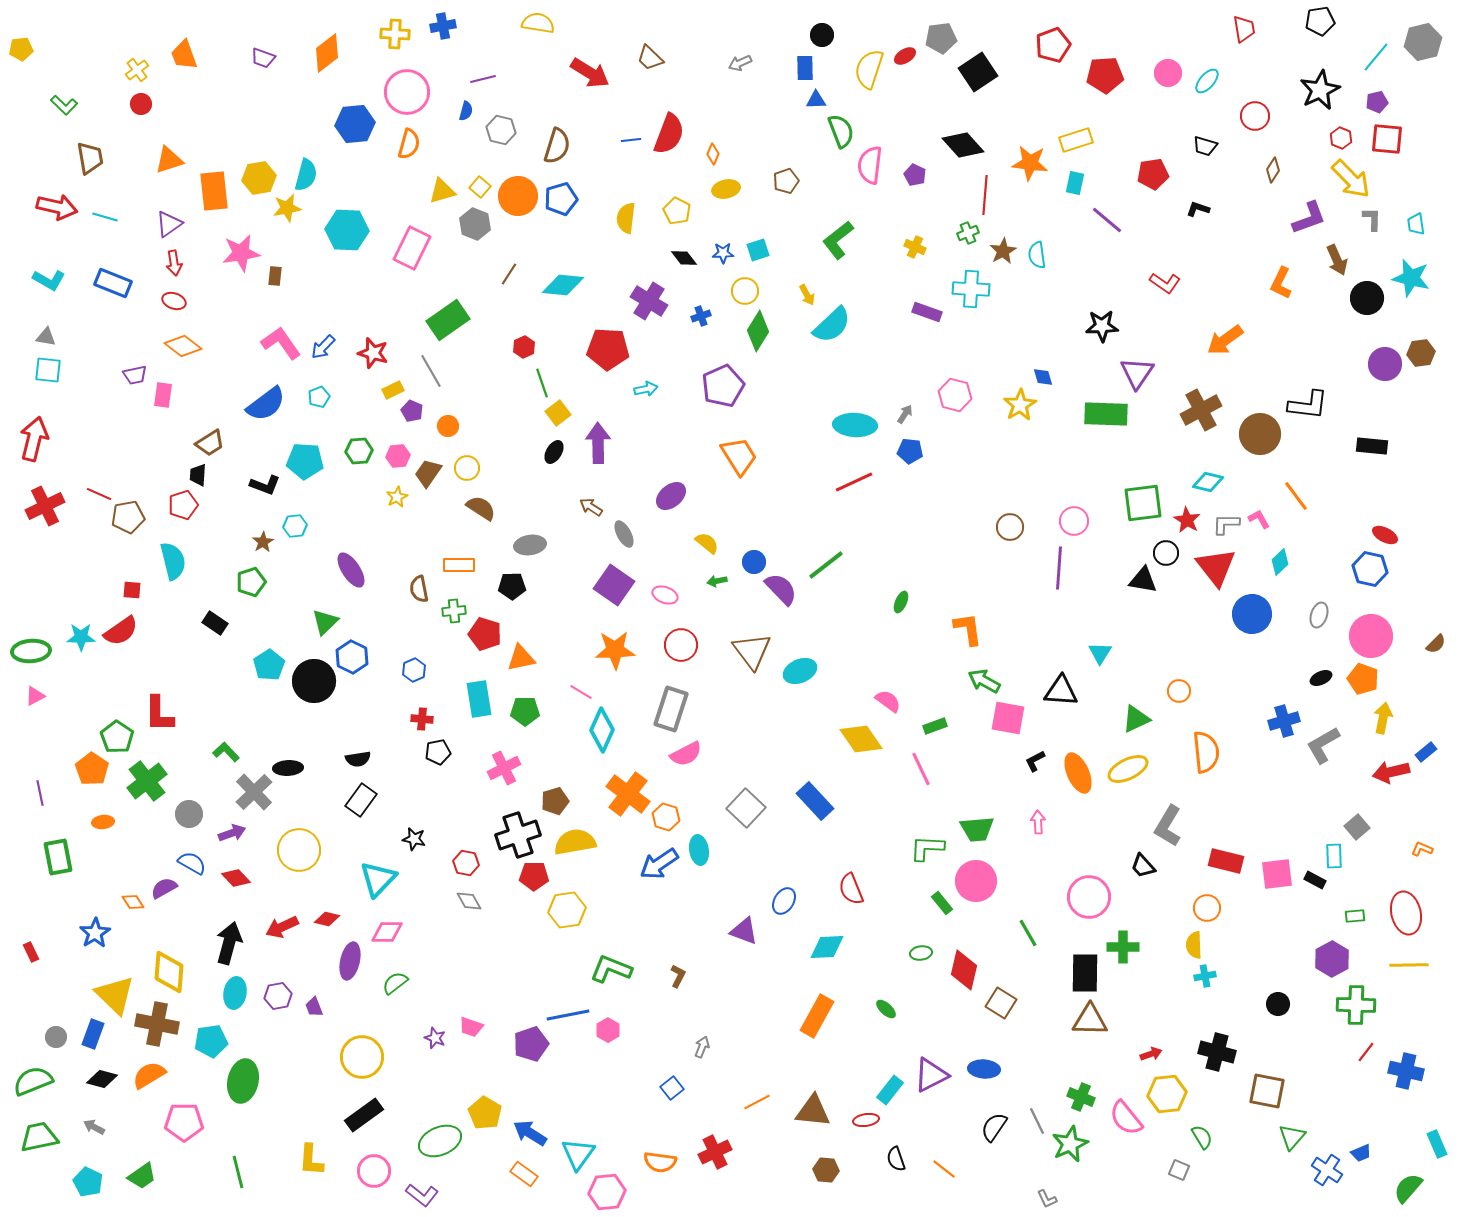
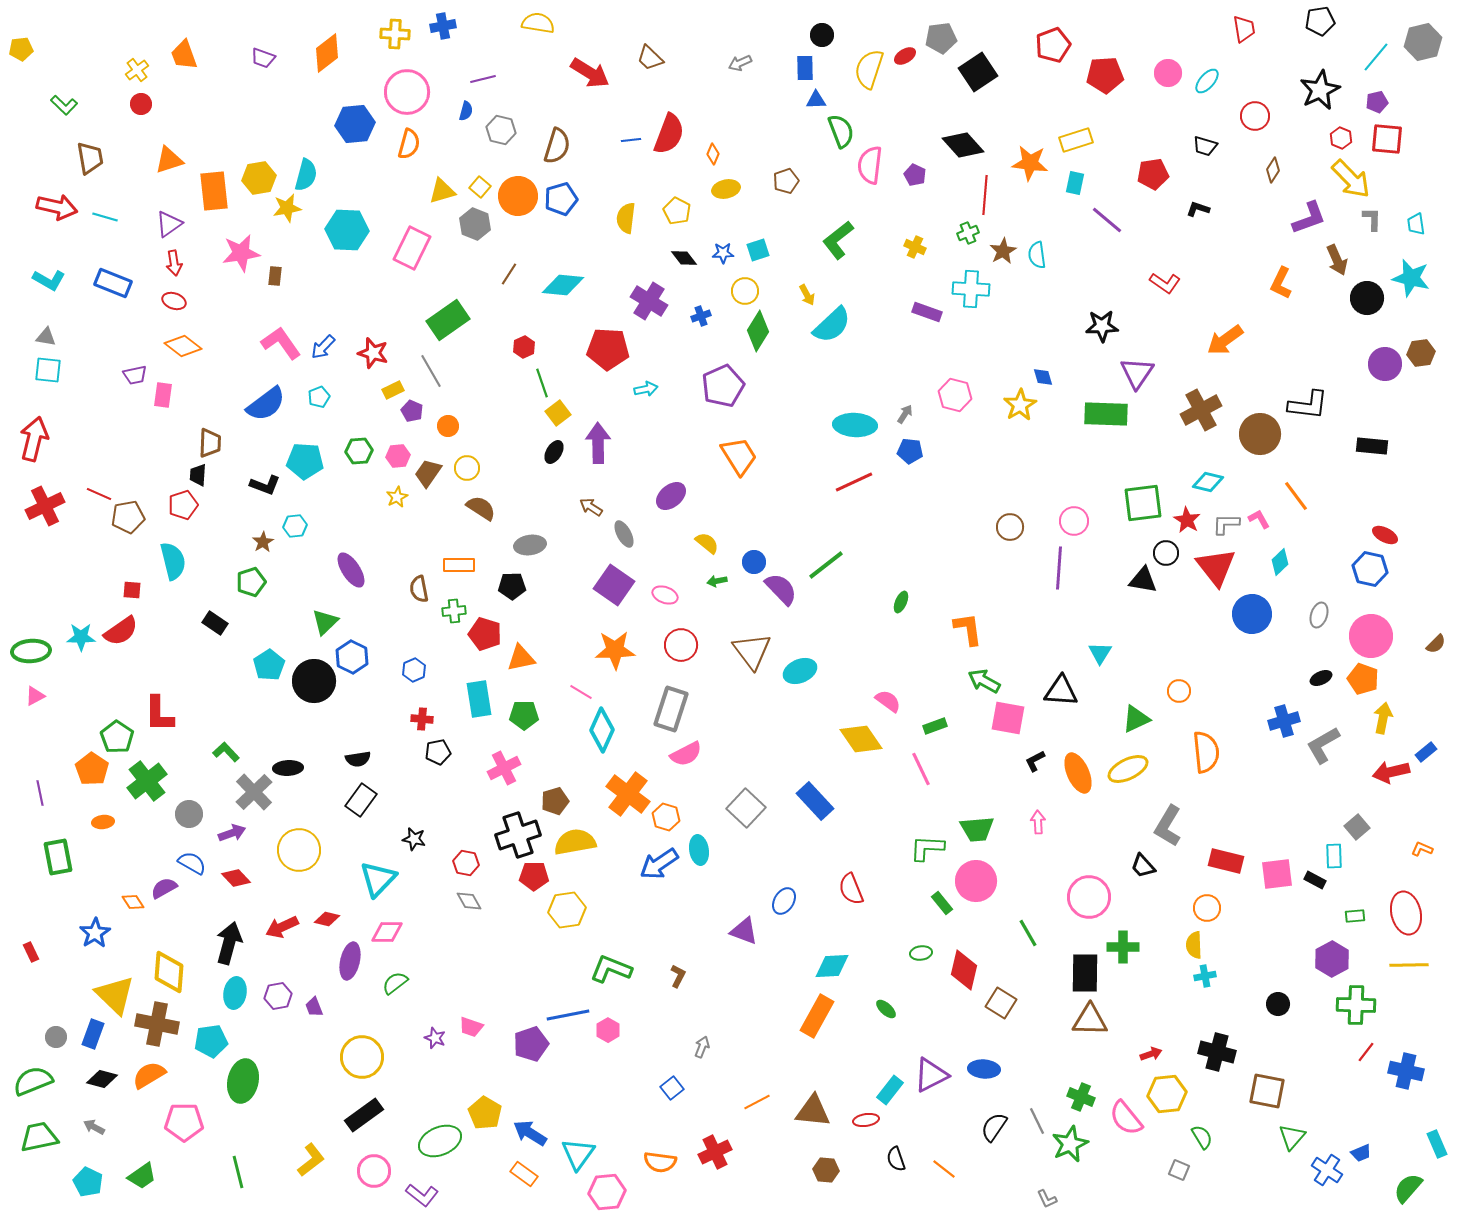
brown trapezoid at (210, 443): rotated 56 degrees counterclockwise
green pentagon at (525, 711): moved 1 px left, 4 px down
cyan diamond at (827, 947): moved 5 px right, 19 px down
yellow L-shape at (311, 1160): rotated 132 degrees counterclockwise
